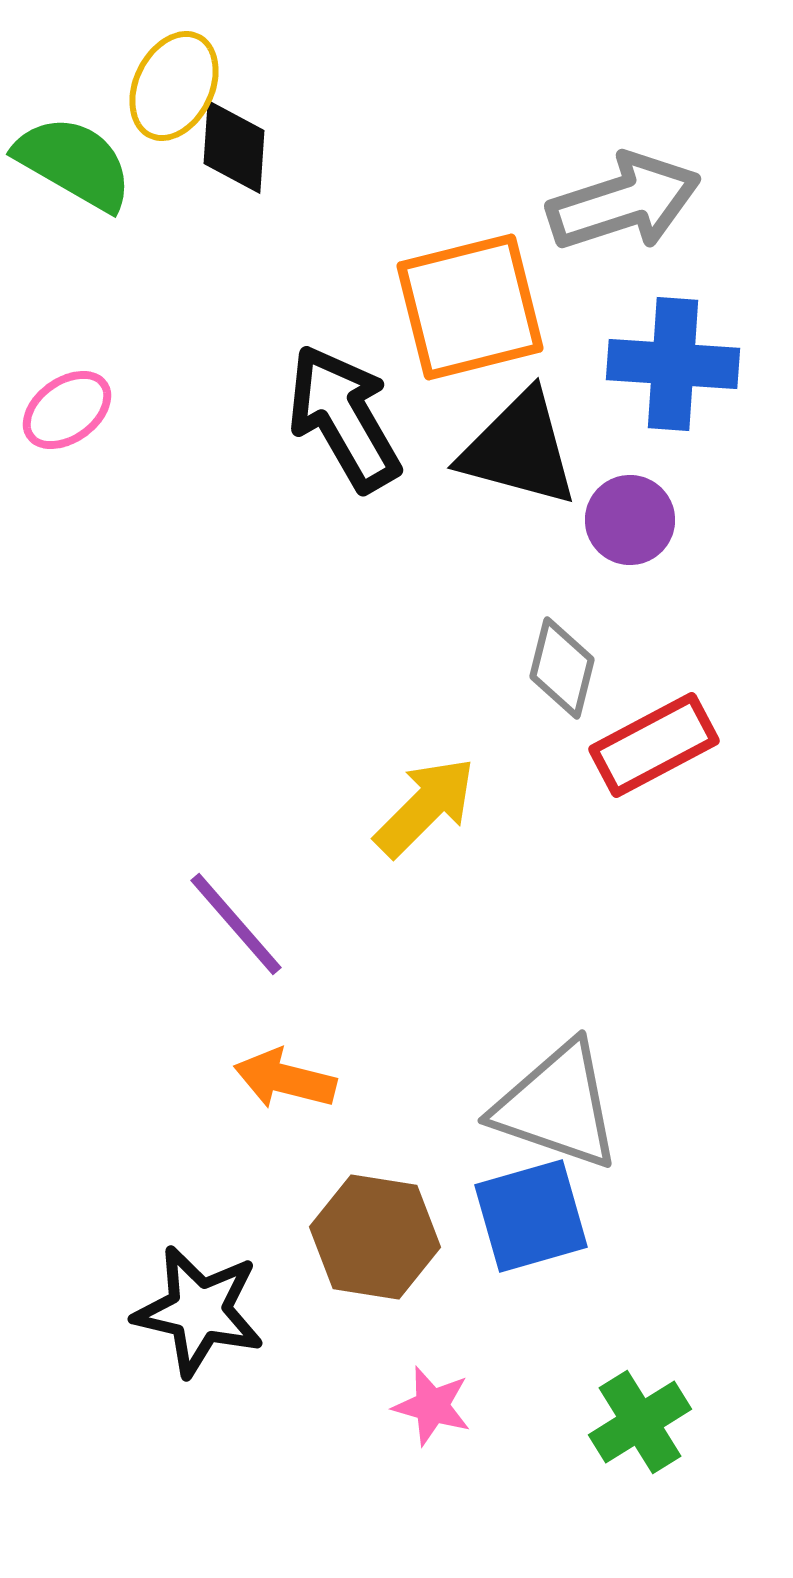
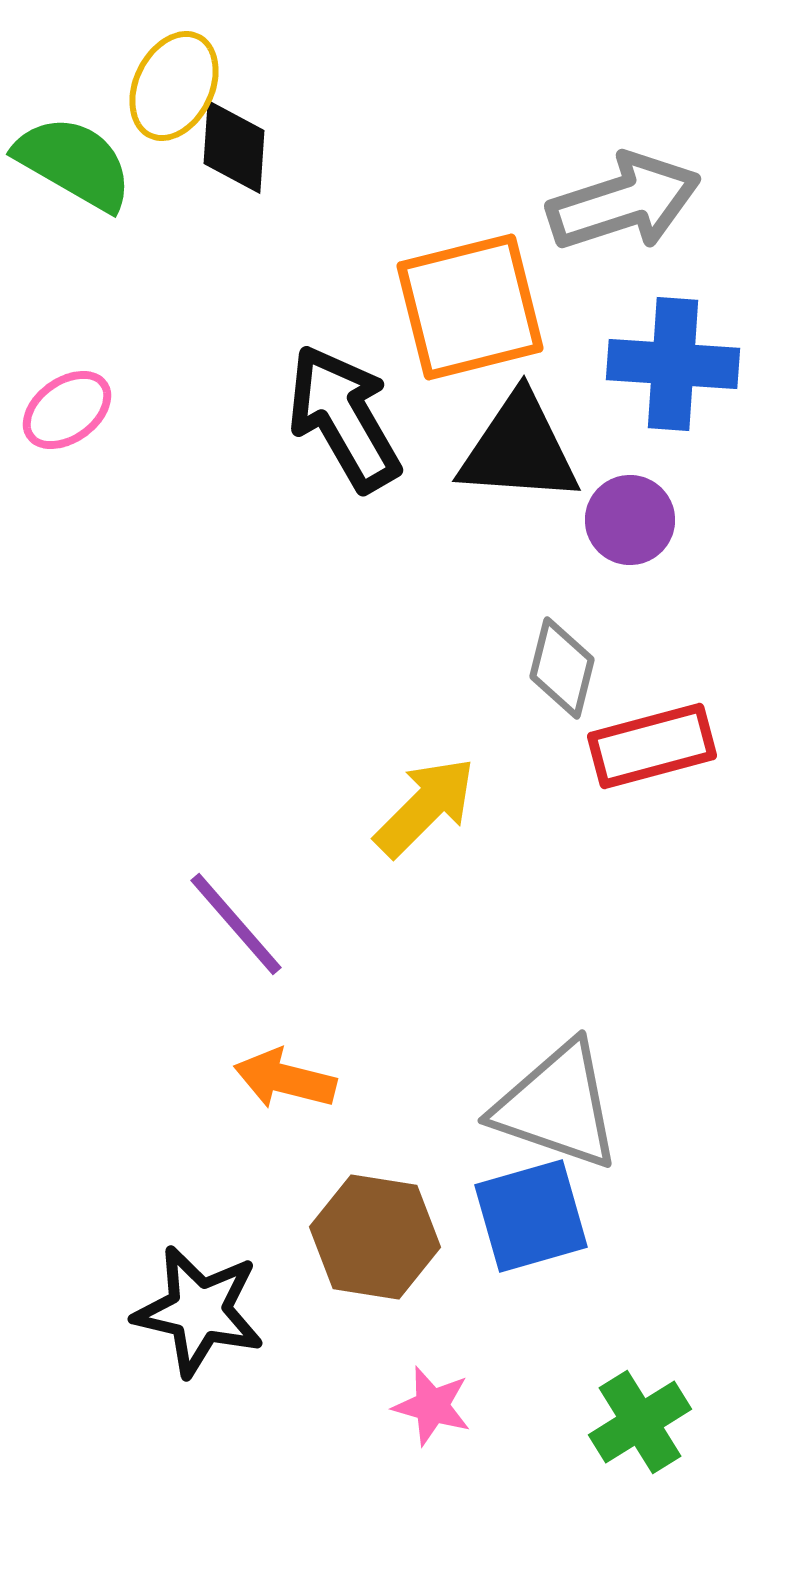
black triangle: rotated 11 degrees counterclockwise
red rectangle: moved 2 px left, 1 px down; rotated 13 degrees clockwise
